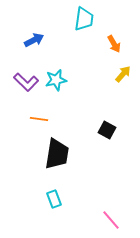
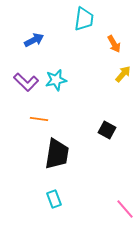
pink line: moved 14 px right, 11 px up
